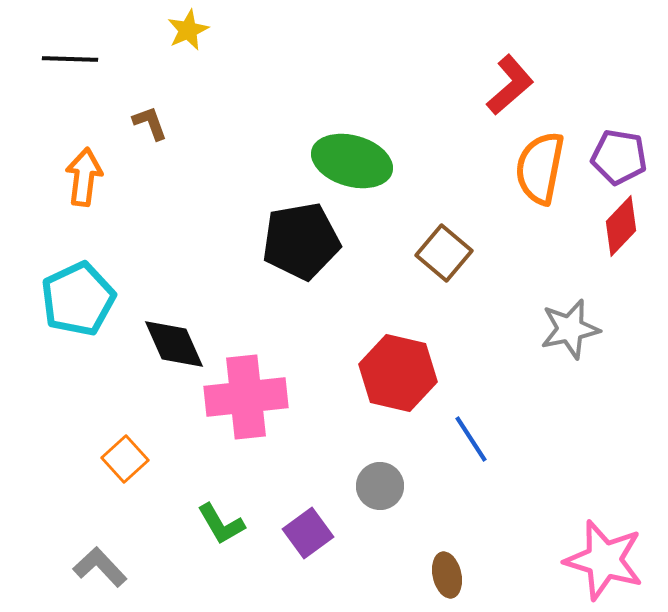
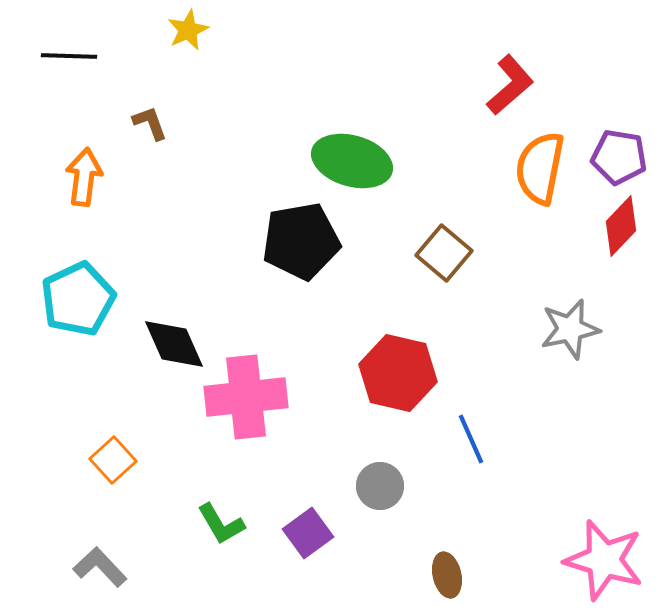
black line: moved 1 px left, 3 px up
blue line: rotated 9 degrees clockwise
orange square: moved 12 px left, 1 px down
